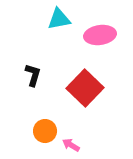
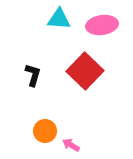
cyan triangle: rotated 15 degrees clockwise
pink ellipse: moved 2 px right, 10 px up
red square: moved 17 px up
